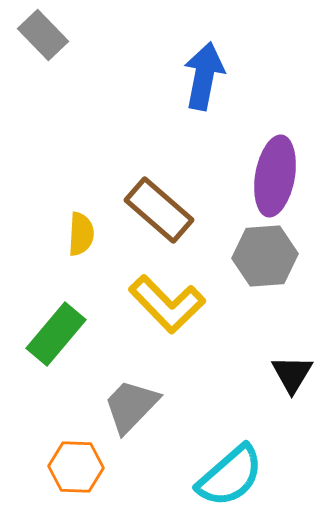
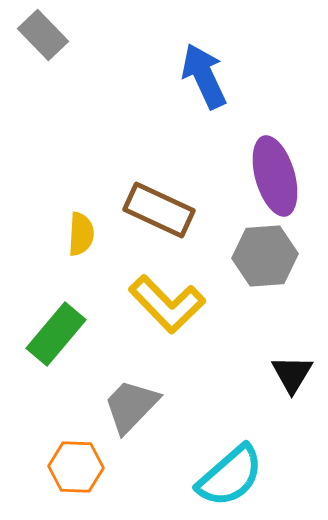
blue arrow: rotated 36 degrees counterclockwise
purple ellipse: rotated 26 degrees counterclockwise
brown rectangle: rotated 16 degrees counterclockwise
